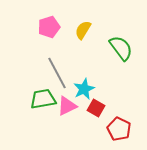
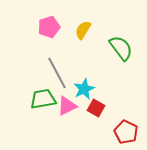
red pentagon: moved 7 px right, 3 px down
